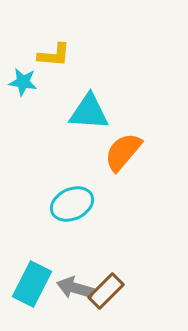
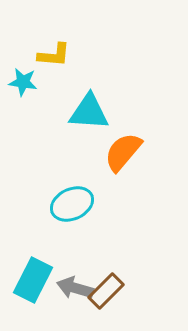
cyan rectangle: moved 1 px right, 4 px up
